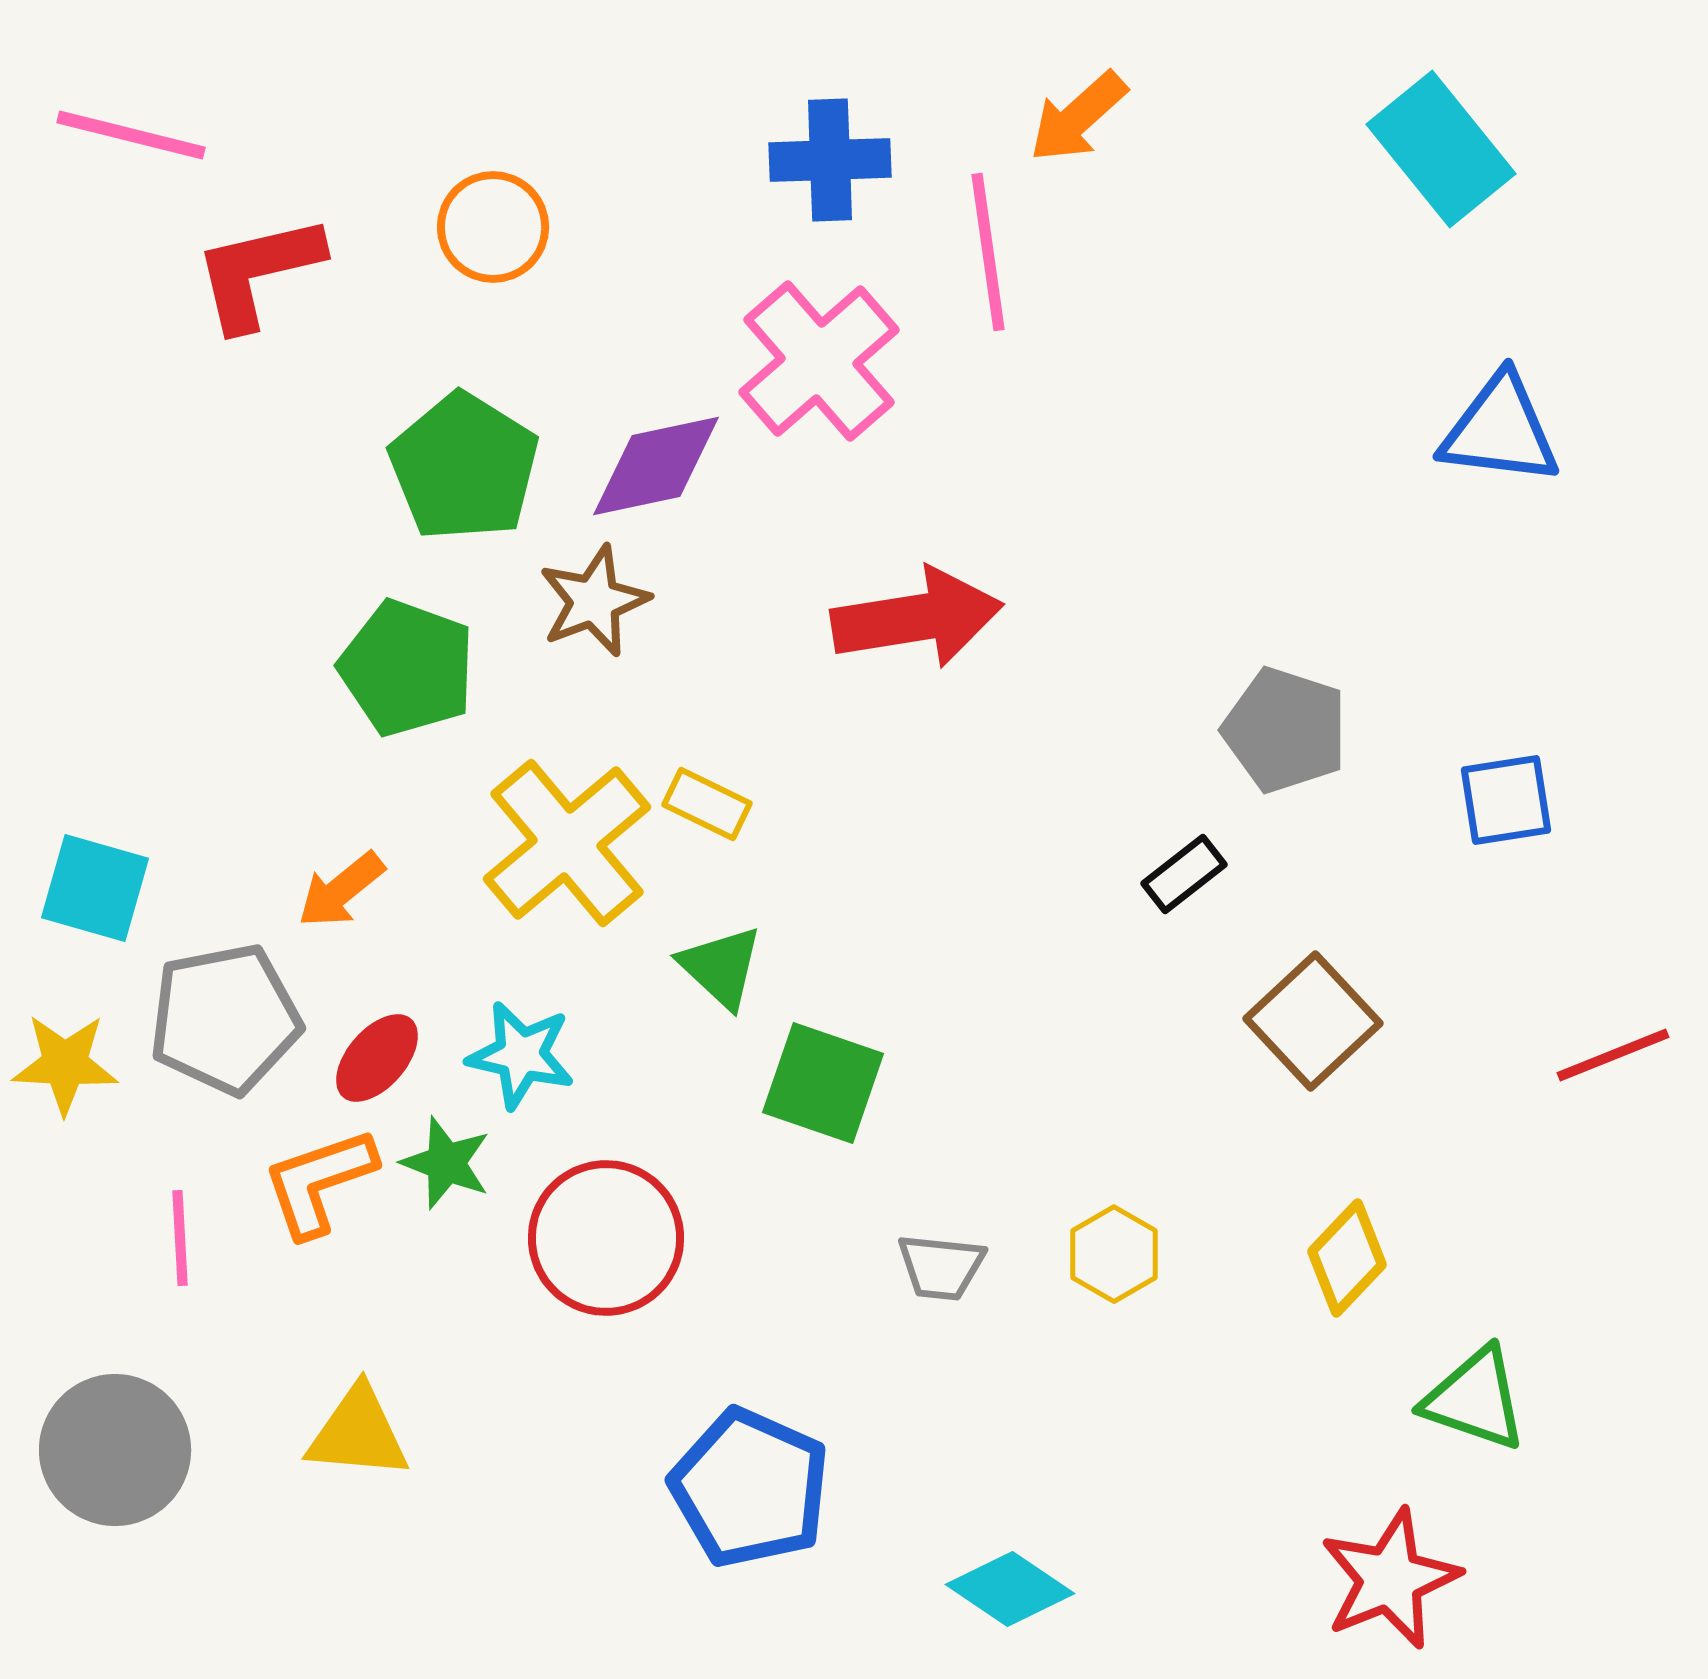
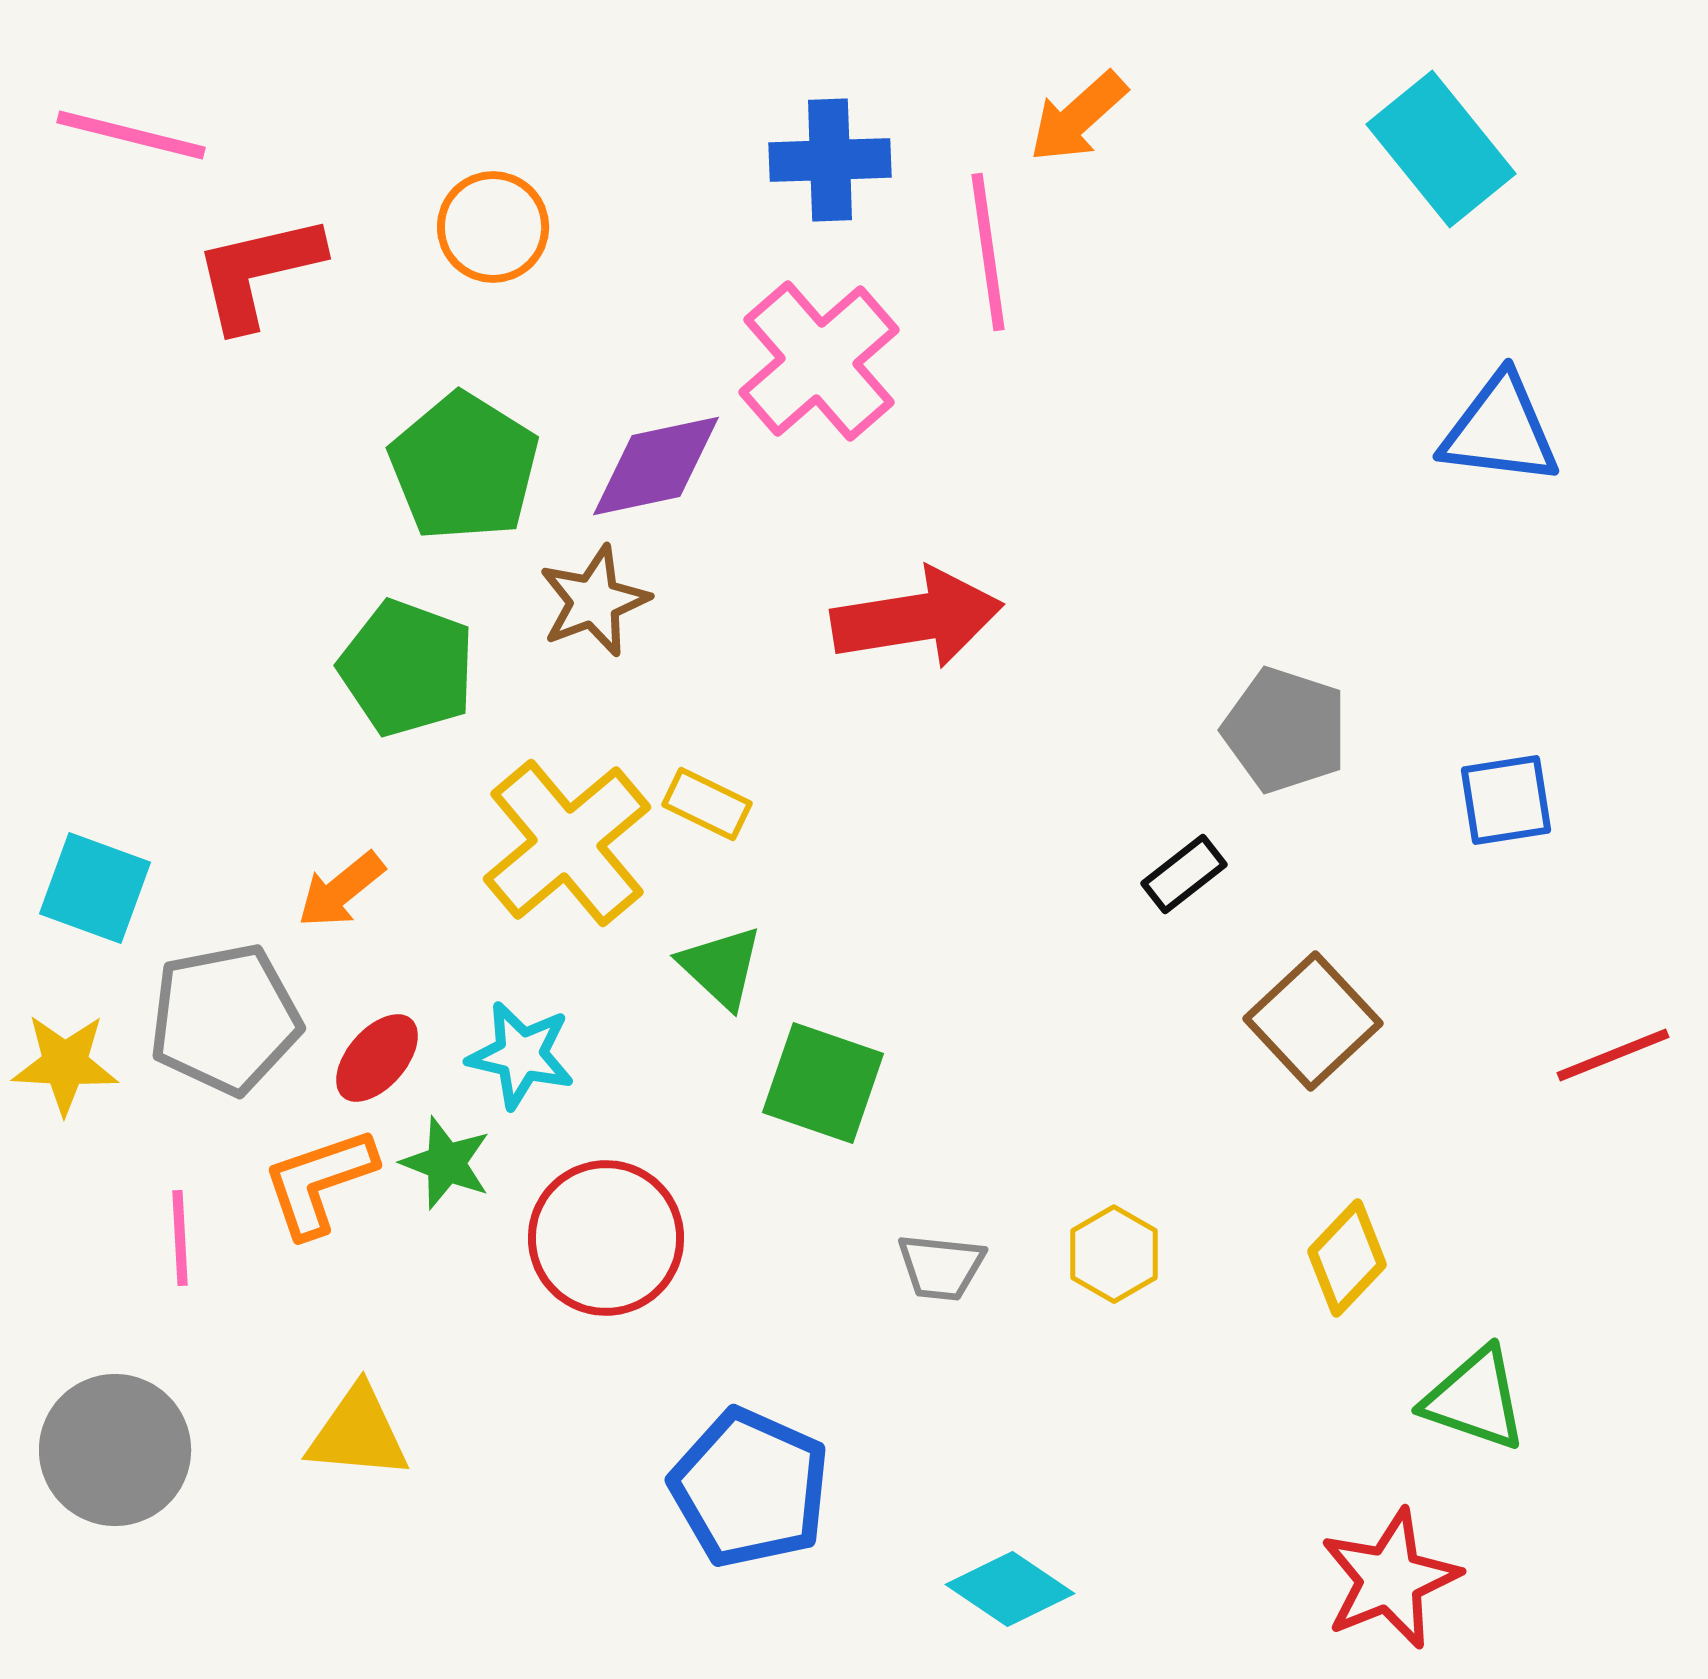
cyan square at (95, 888): rotated 4 degrees clockwise
